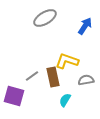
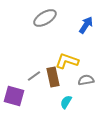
blue arrow: moved 1 px right, 1 px up
gray line: moved 2 px right
cyan semicircle: moved 1 px right, 2 px down
